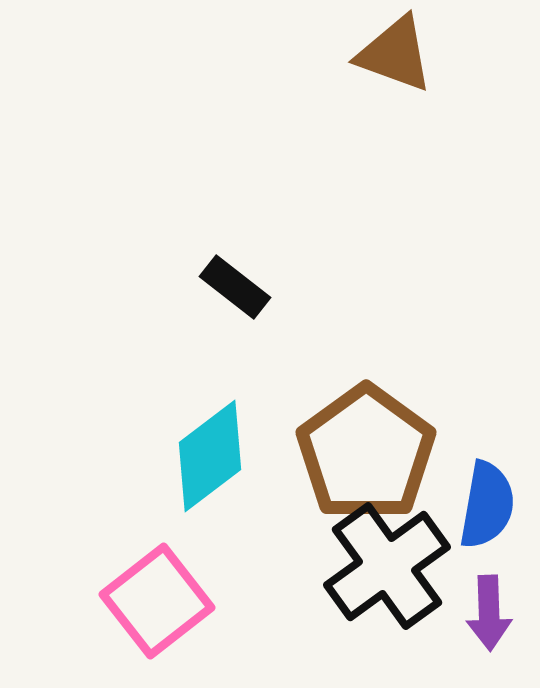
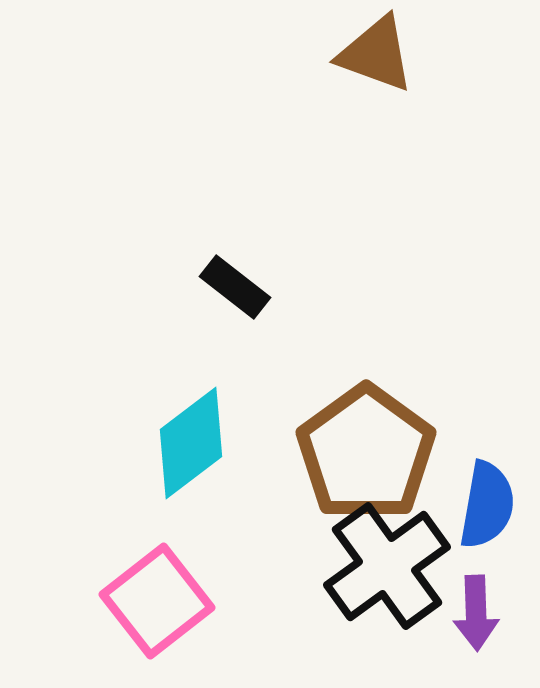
brown triangle: moved 19 px left
cyan diamond: moved 19 px left, 13 px up
purple arrow: moved 13 px left
